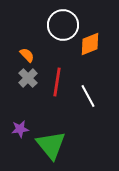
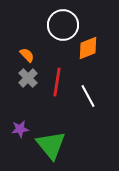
orange diamond: moved 2 px left, 4 px down
